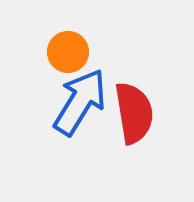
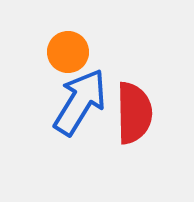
red semicircle: rotated 8 degrees clockwise
